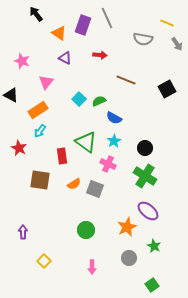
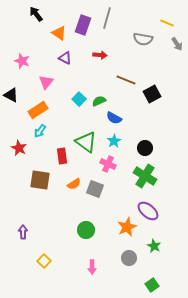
gray line: rotated 40 degrees clockwise
black square: moved 15 px left, 5 px down
